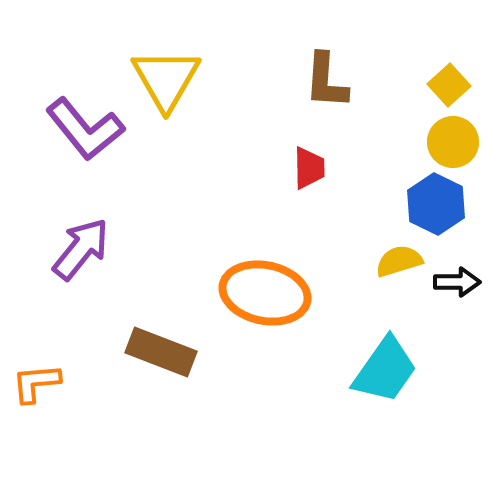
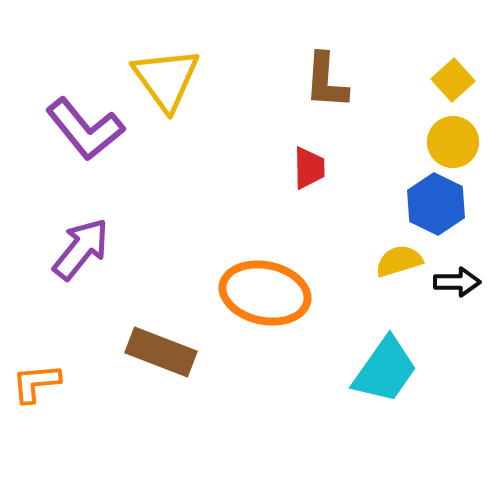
yellow triangle: rotated 6 degrees counterclockwise
yellow square: moved 4 px right, 5 px up
